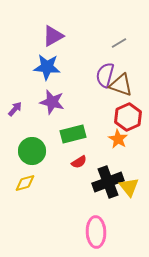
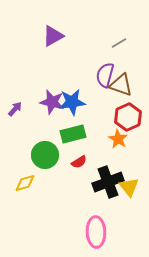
blue star: moved 25 px right, 35 px down; rotated 12 degrees counterclockwise
green circle: moved 13 px right, 4 px down
